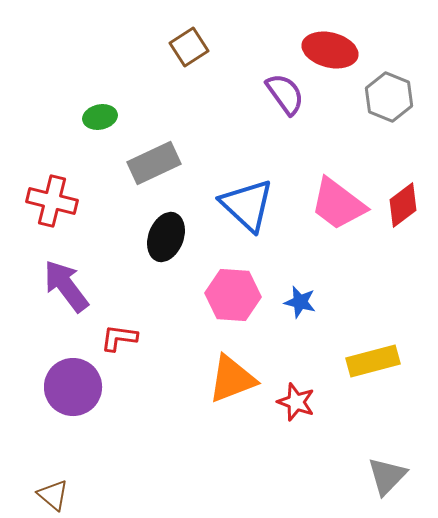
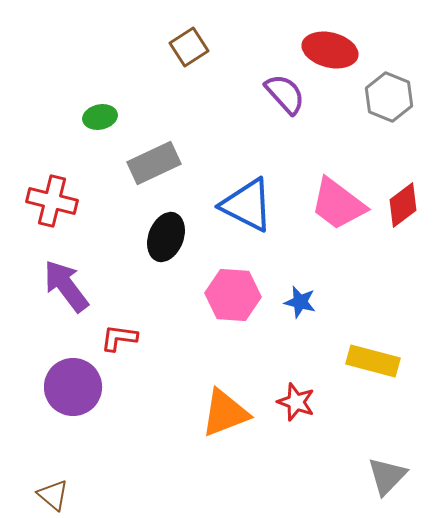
purple semicircle: rotated 6 degrees counterclockwise
blue triangle: rotated 16 degrees counterclockwise
yellow rectangle: rotated 30 degrees clockwise
orange triangle: moved 7 px left, 34 px down
